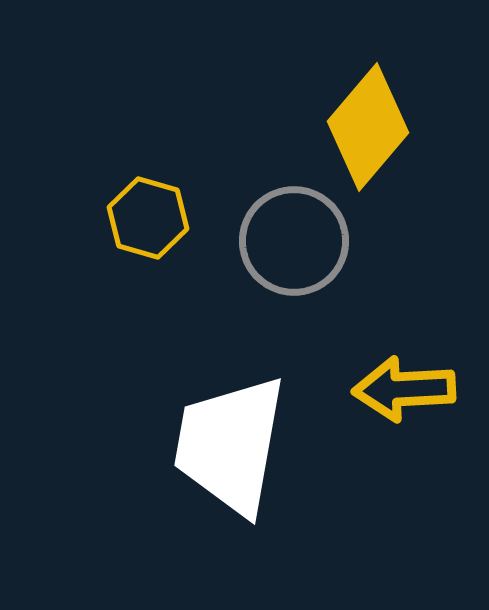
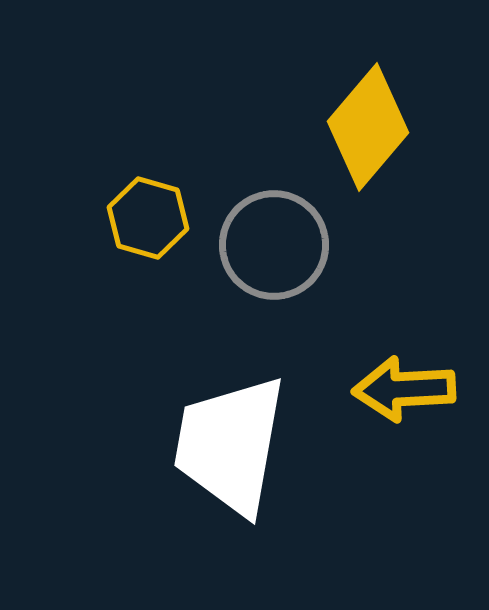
gray circle: moved 20 px left, 4 px down
